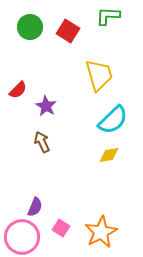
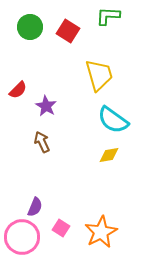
cyan semicircle: rotated 80 degrees clockwise
